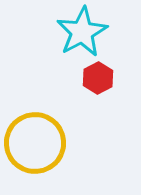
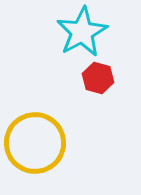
red hexagon: rotated 16 degrees counterclockwise
